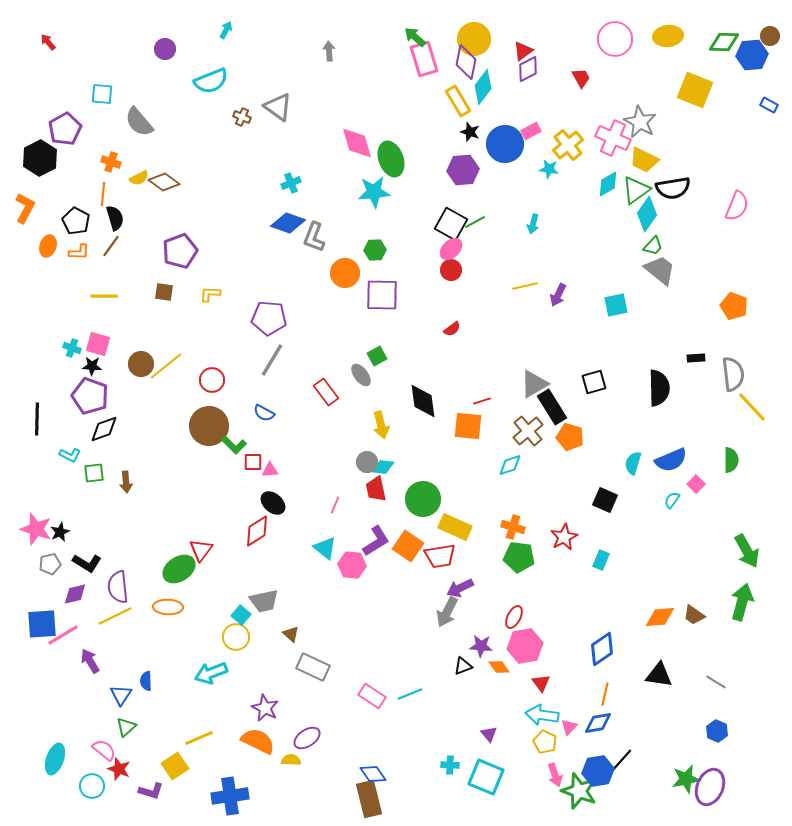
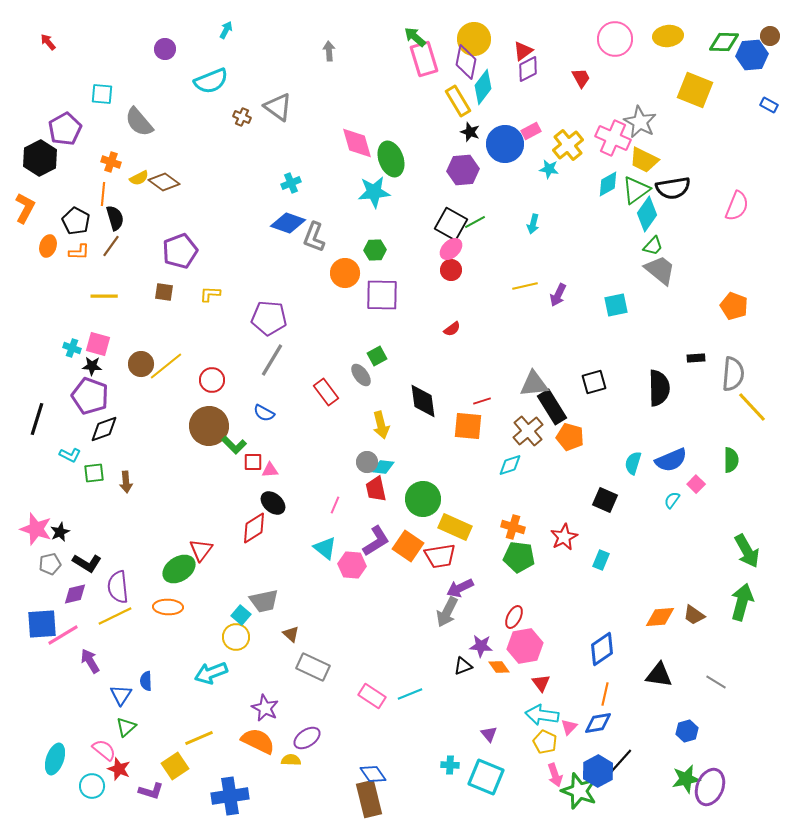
gray semicircle at (733, 374): rotated 12 degrees clockwise
gray triangle at (534, 384): rotated 24 degrees clockwise
black line at (37, 419): rotated 16 degrees clockwise
red diamond at (257, 531): moved 3 px left, 3 px up
blue hexagon at (717, 731): moved 30 px left; rotated 20 degrees clockwise
blue hexagon at (598, 771): rotated 20 degrees counterclockwise
